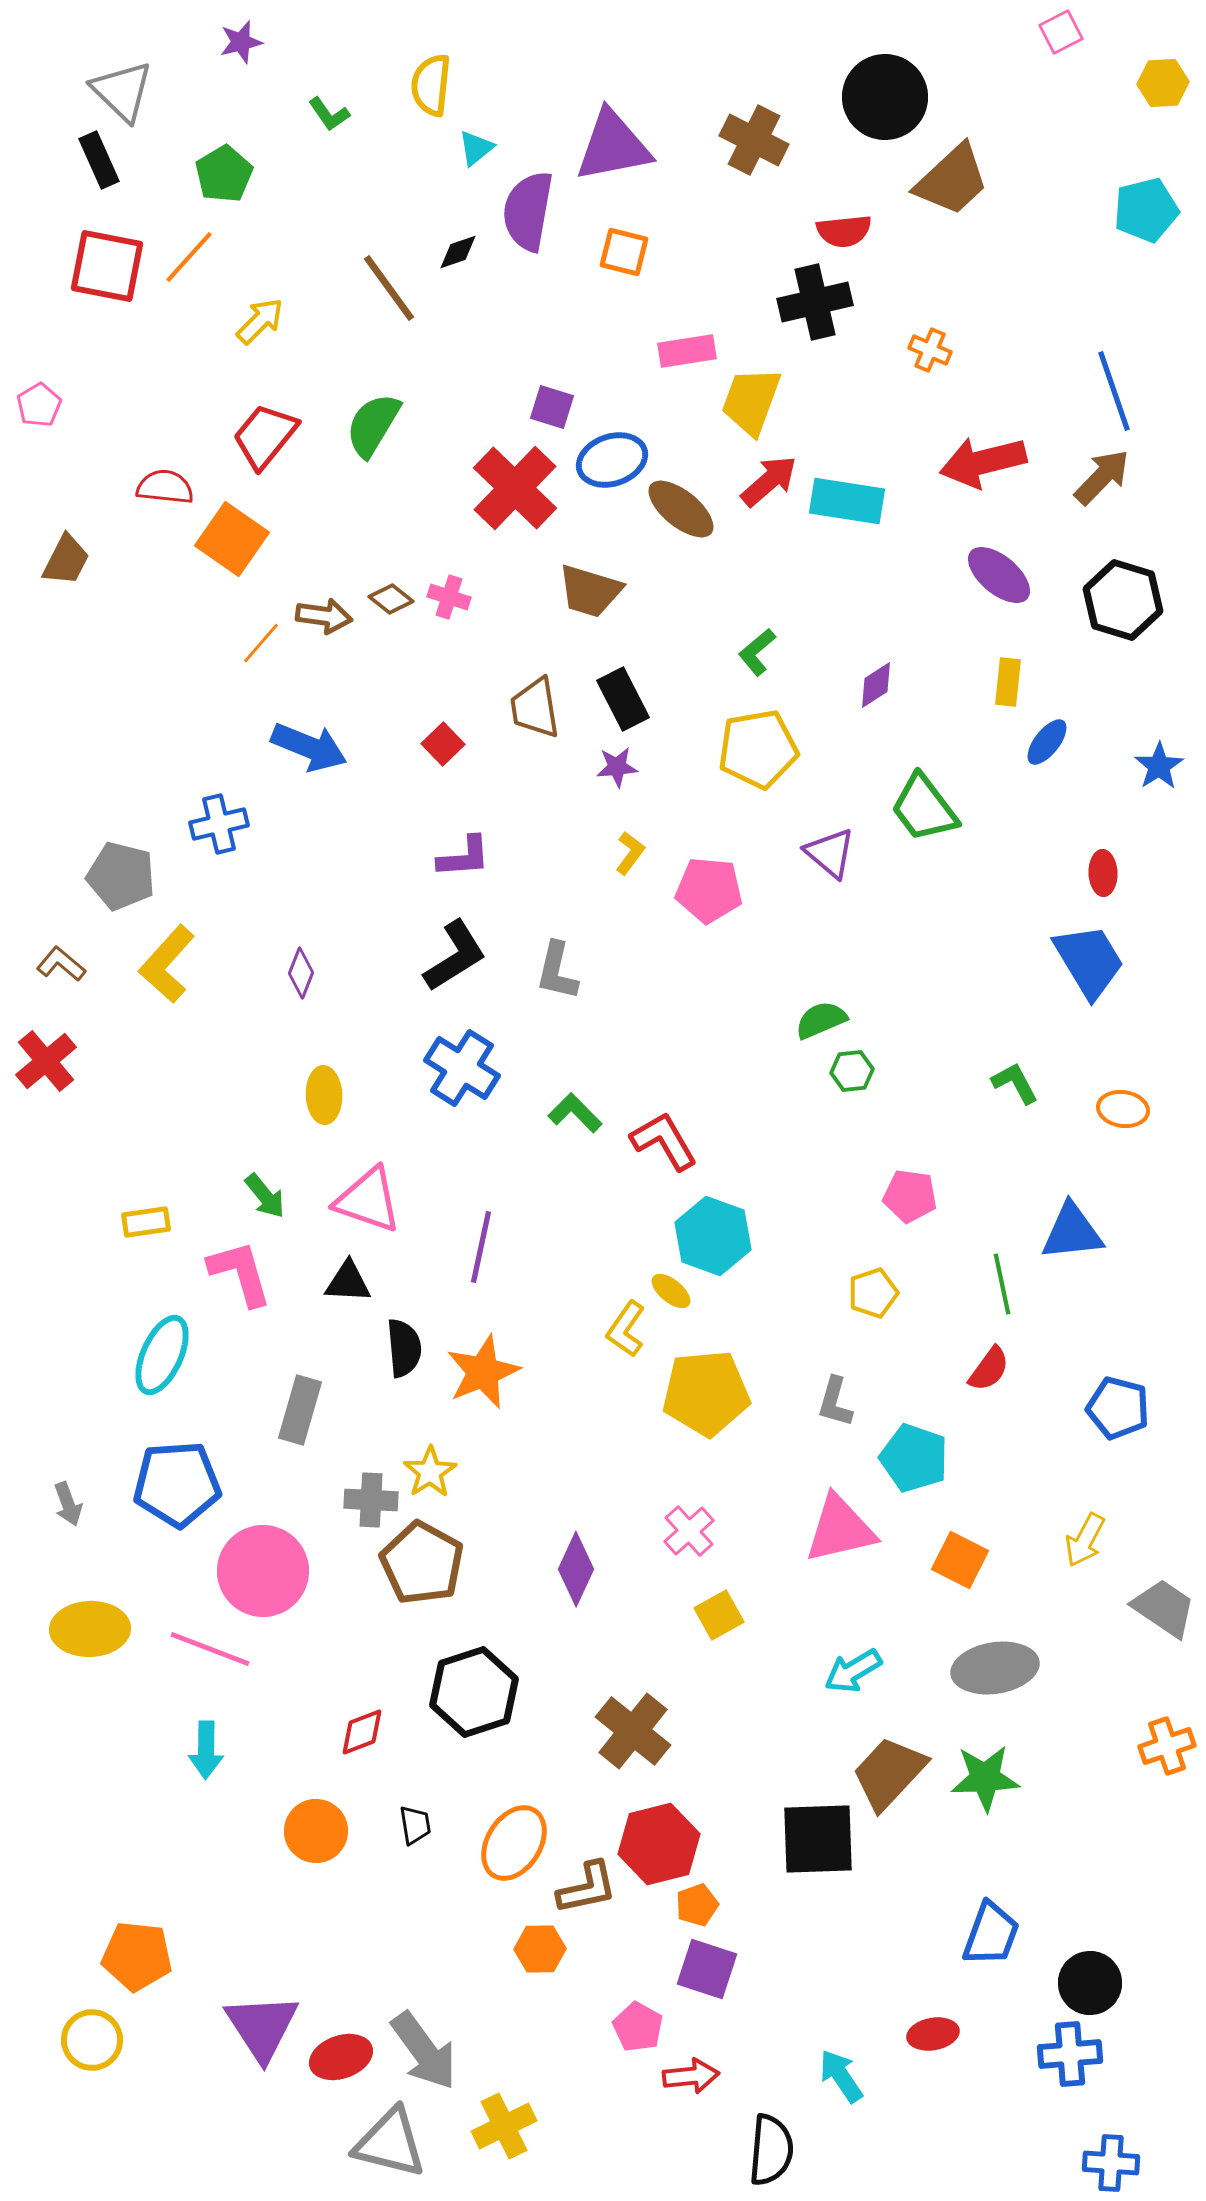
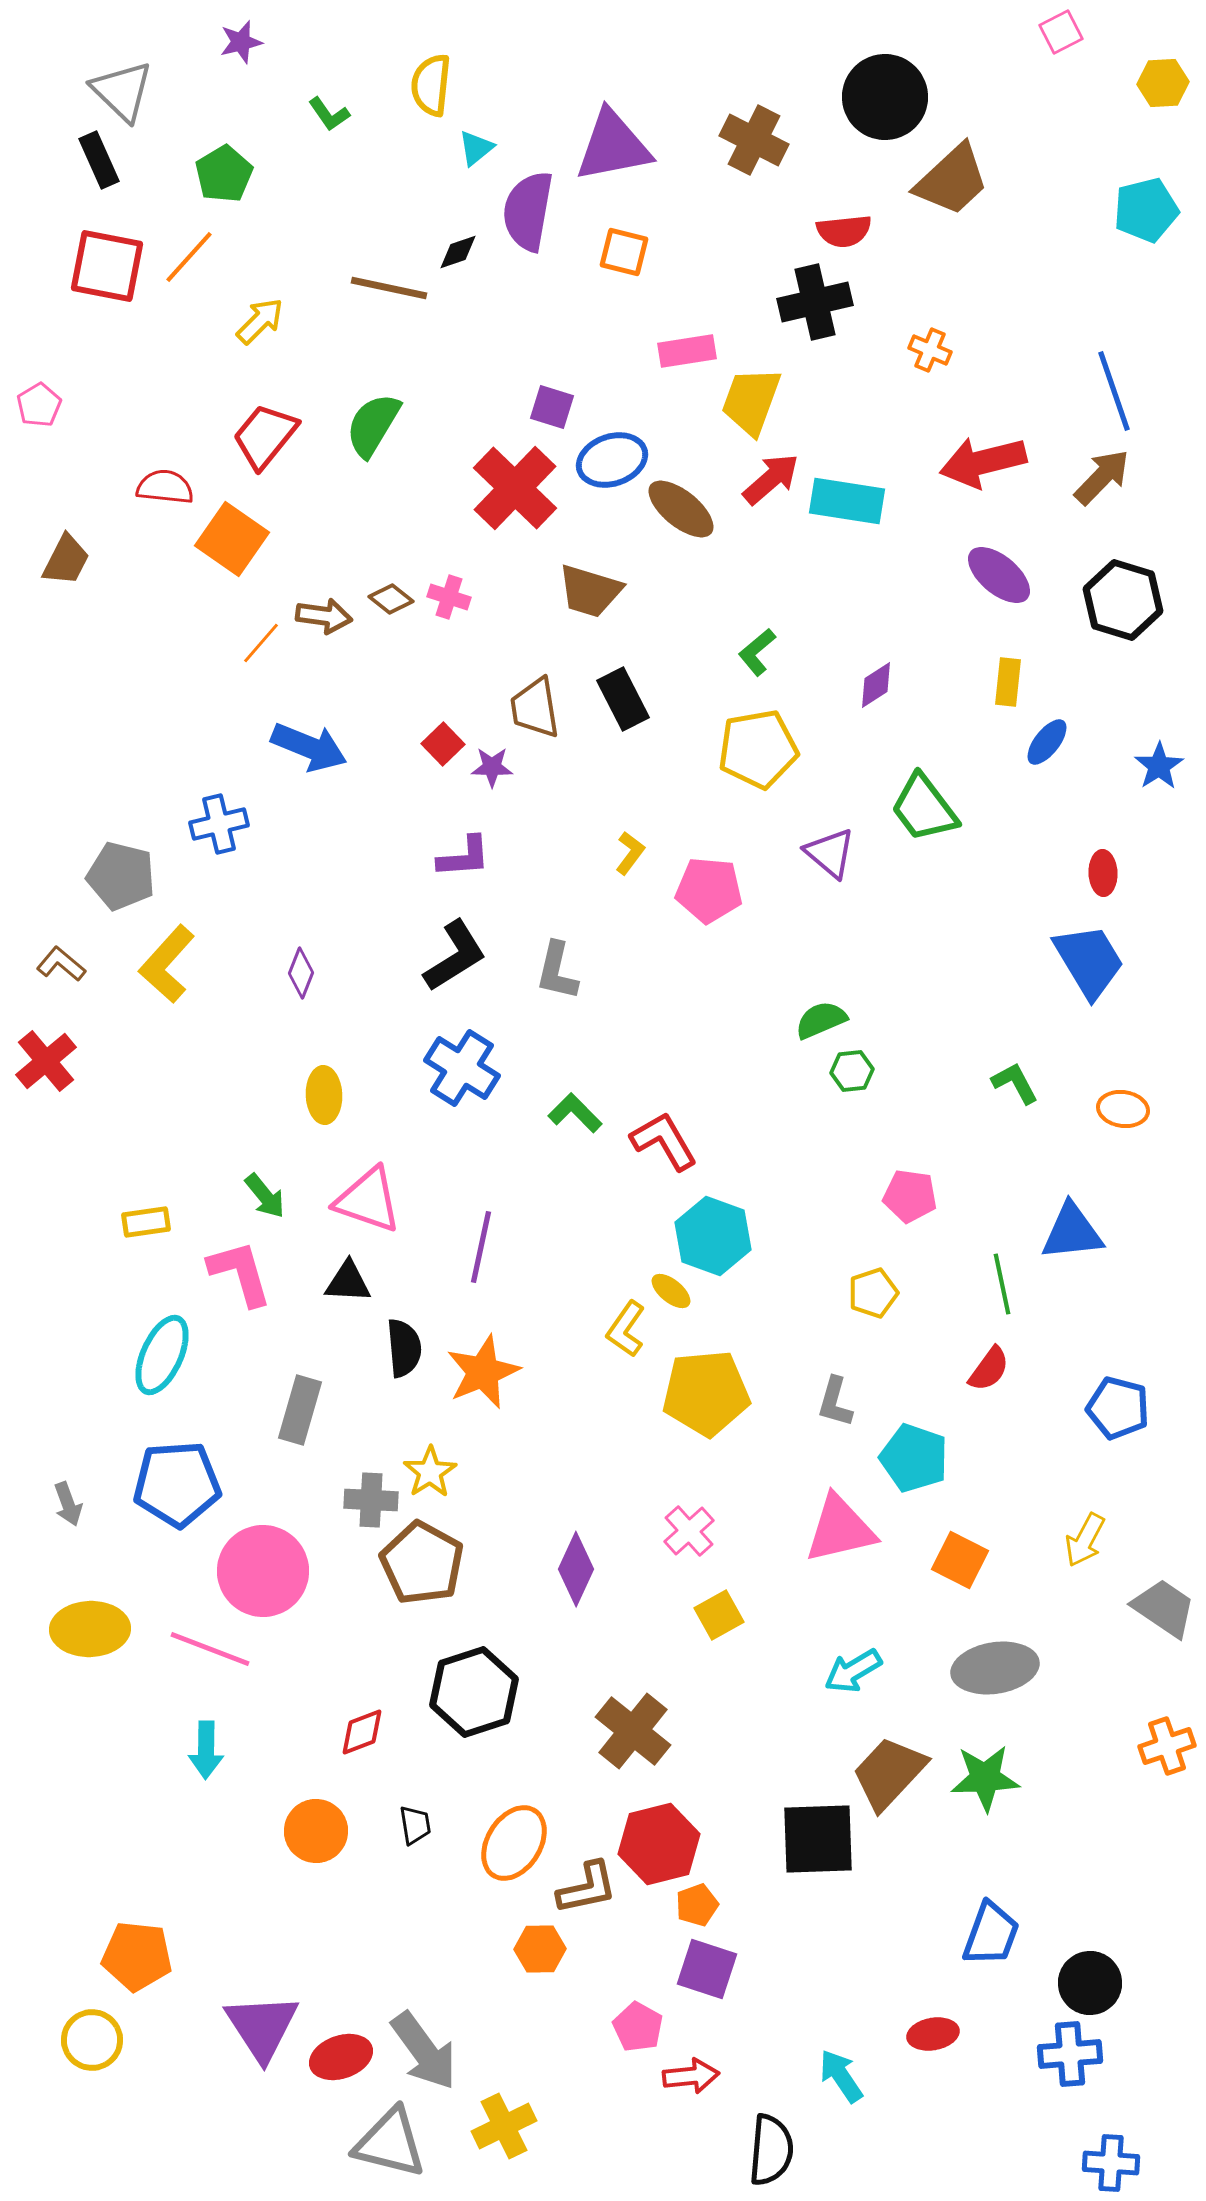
brown line at (389, 288): rotated 42 degrees counterclockwise
red arrow at (769, 481): moved 2 px right, 2 px up
purple star at (617, 767): moved 125 px left; rotated 6 degrees clockwise
